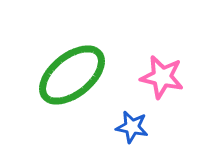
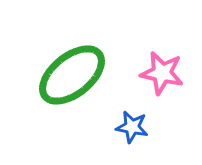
pink star: moved 4 px up
